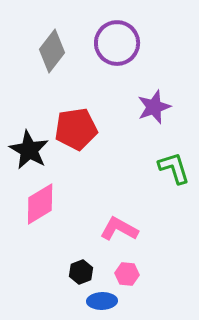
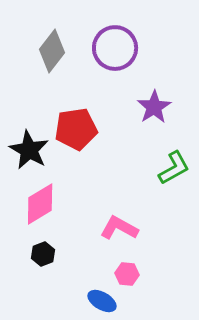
purple circle: moved 2 px left, 5 px down
purple star: rotated 12 degrees counterclockwise
green L-shape: rotated 78 degrees clockwise
pink L-shape: moved 1 px up
black hexagon: moved 38 px left, 18 px up
blue ellipse: rotated 32 degrees clockwise
